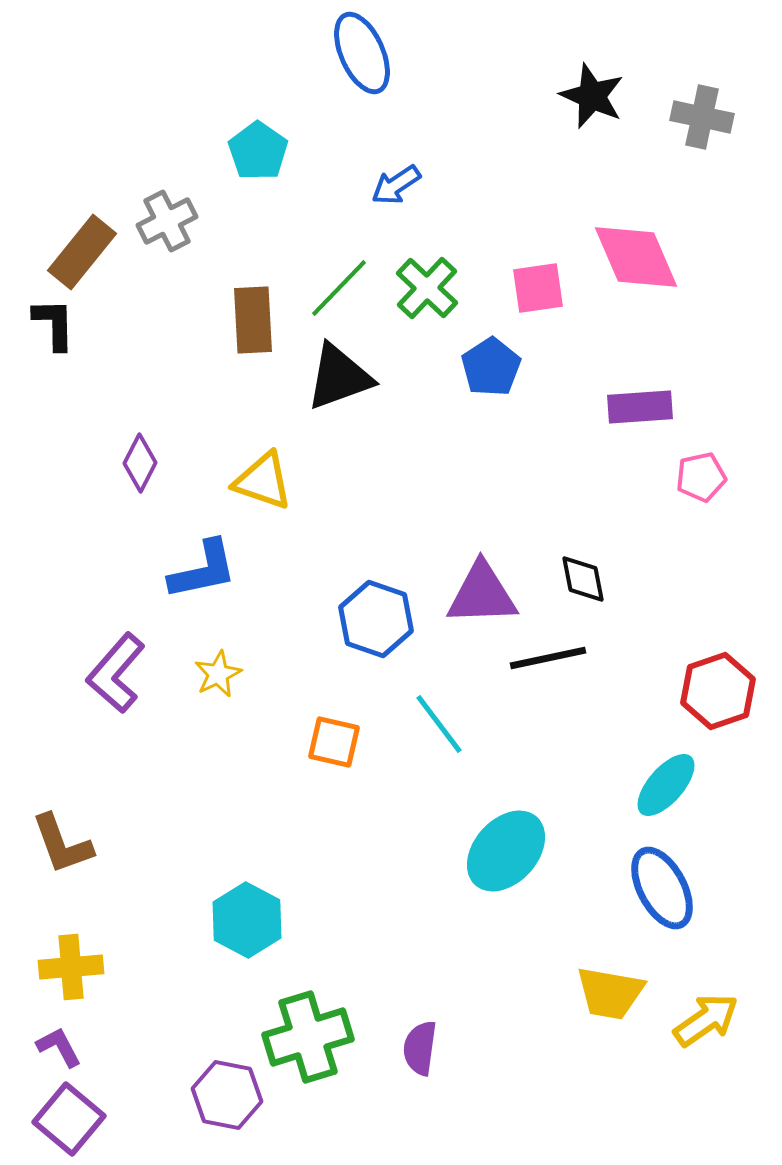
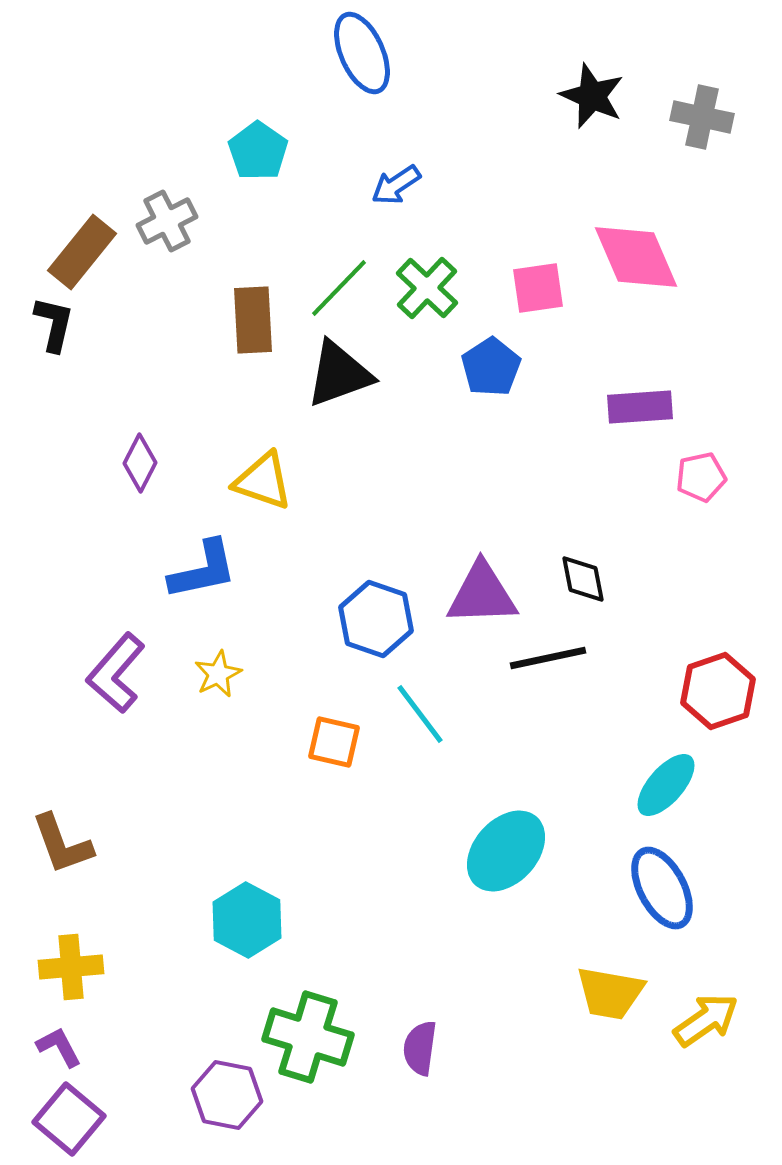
black L-shape at (54, 324): rotated 14 degrees clockwise
black triangle at (339, 377): moved 3 px up
cyan line at (439, 724): moved 19 px left, 10 px up
green cross at (308, 1037): rotated 34 degrees clockwise
